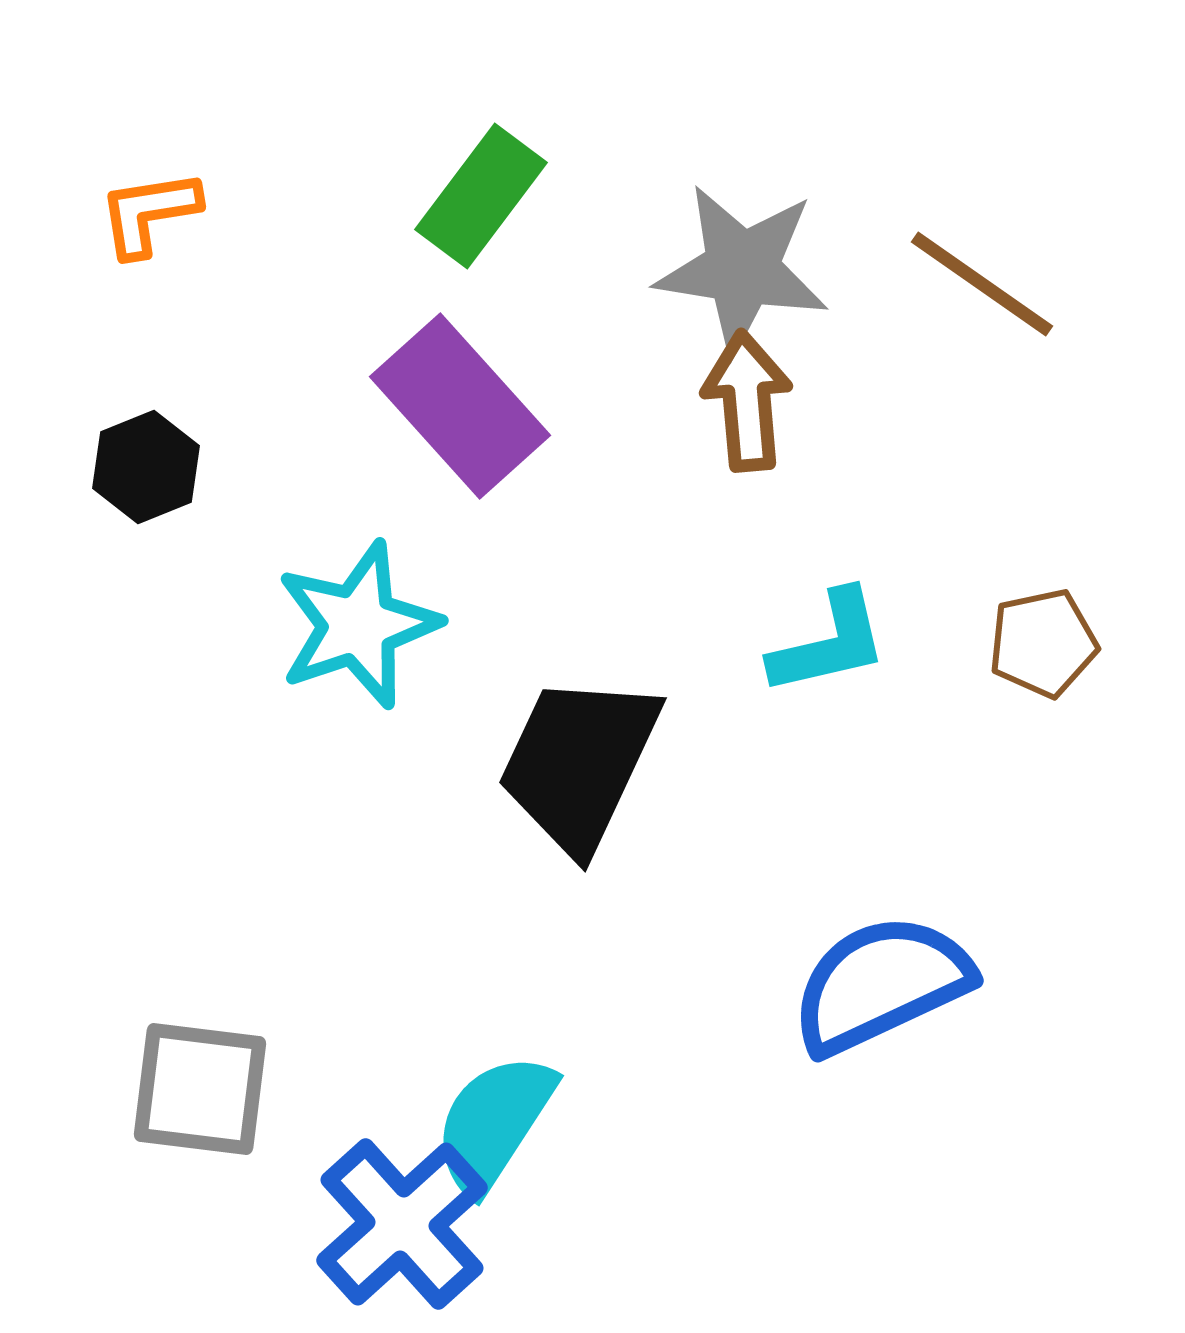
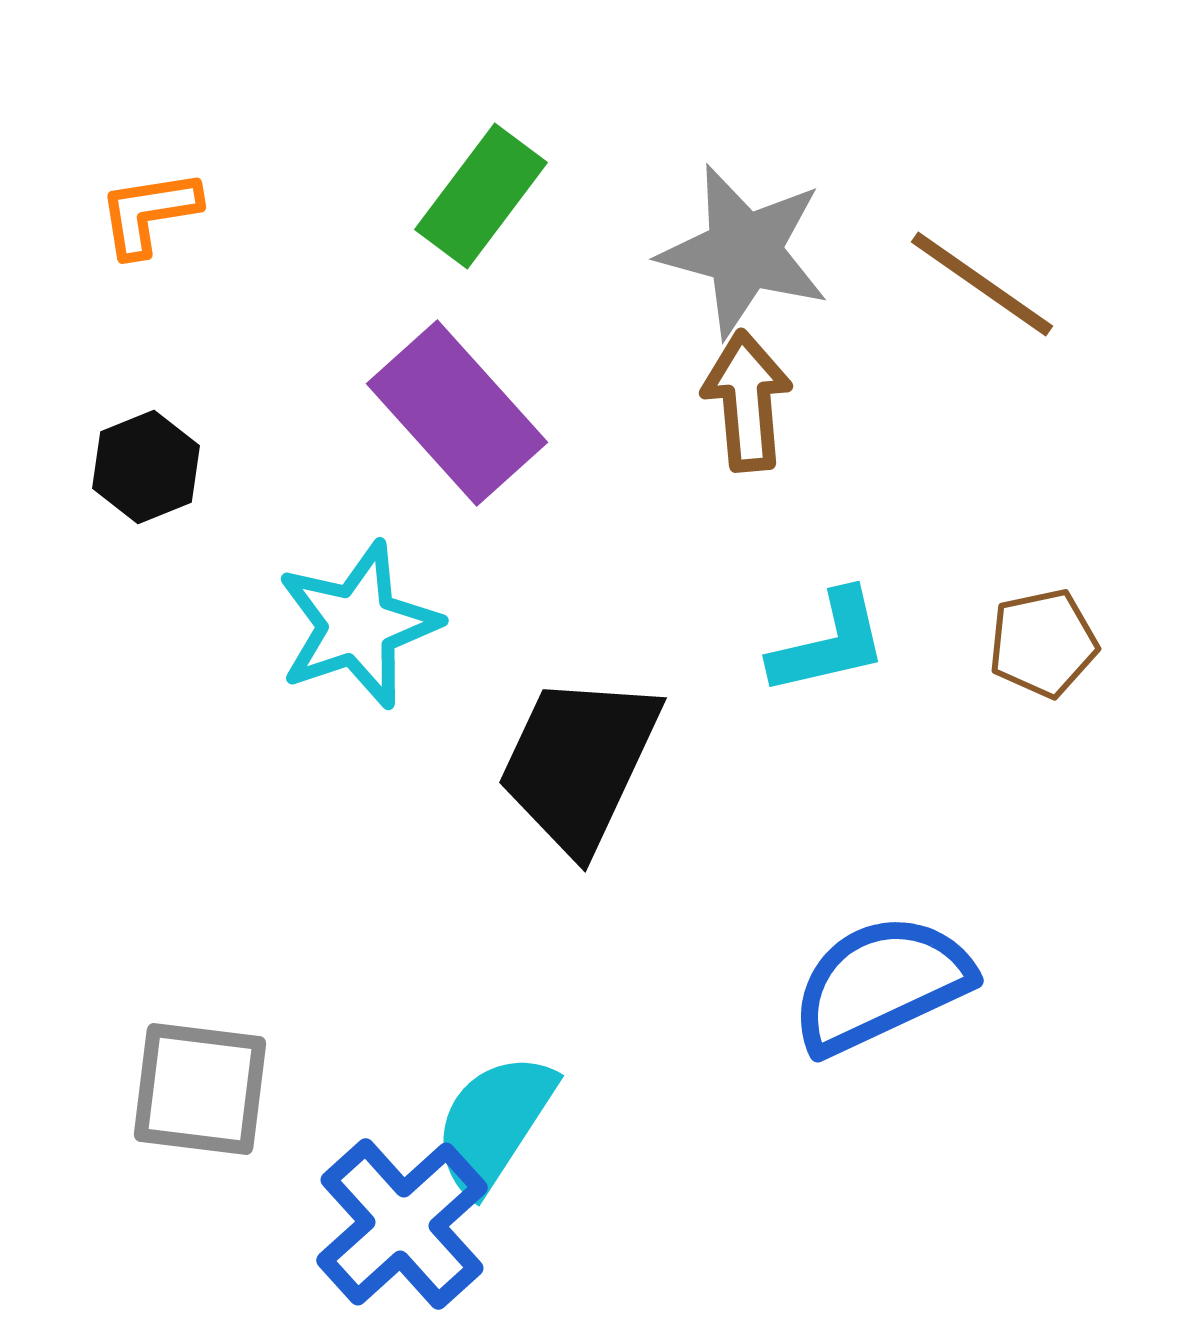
gray star: moved 2 px right, 18 px up; rotated 6 degrees clockwise
purple rectangle: moved 3 px left, 7 px down
